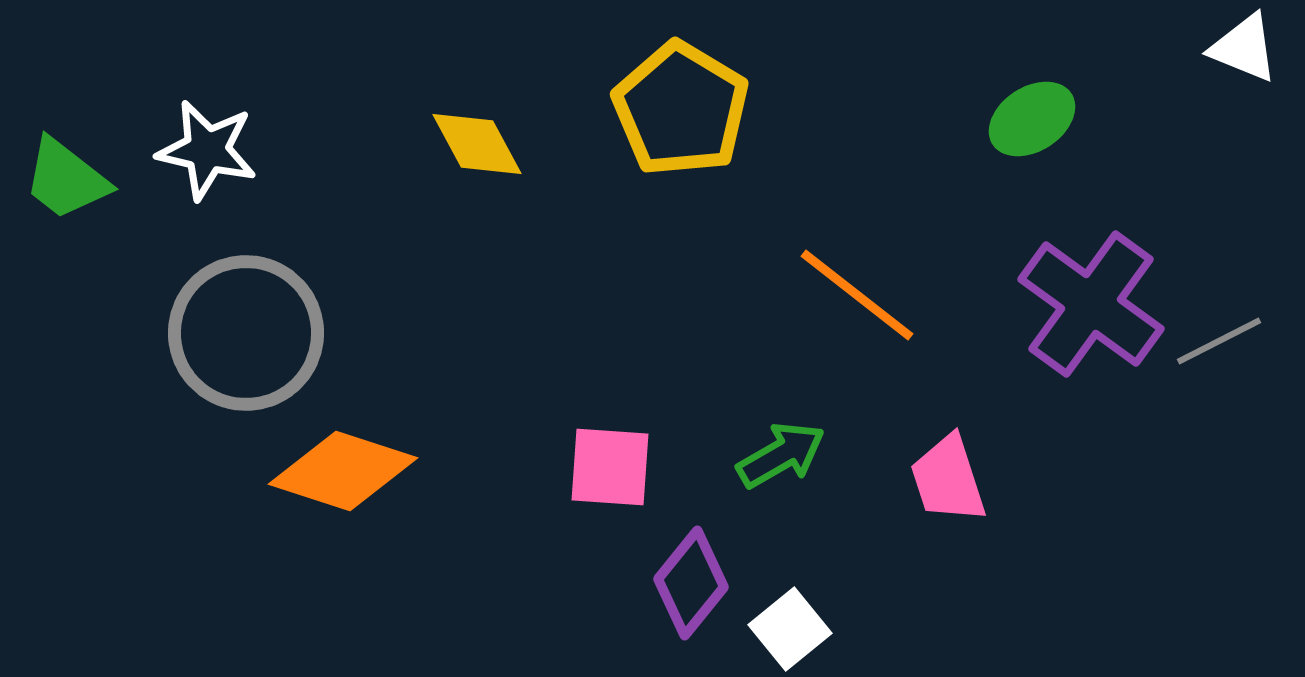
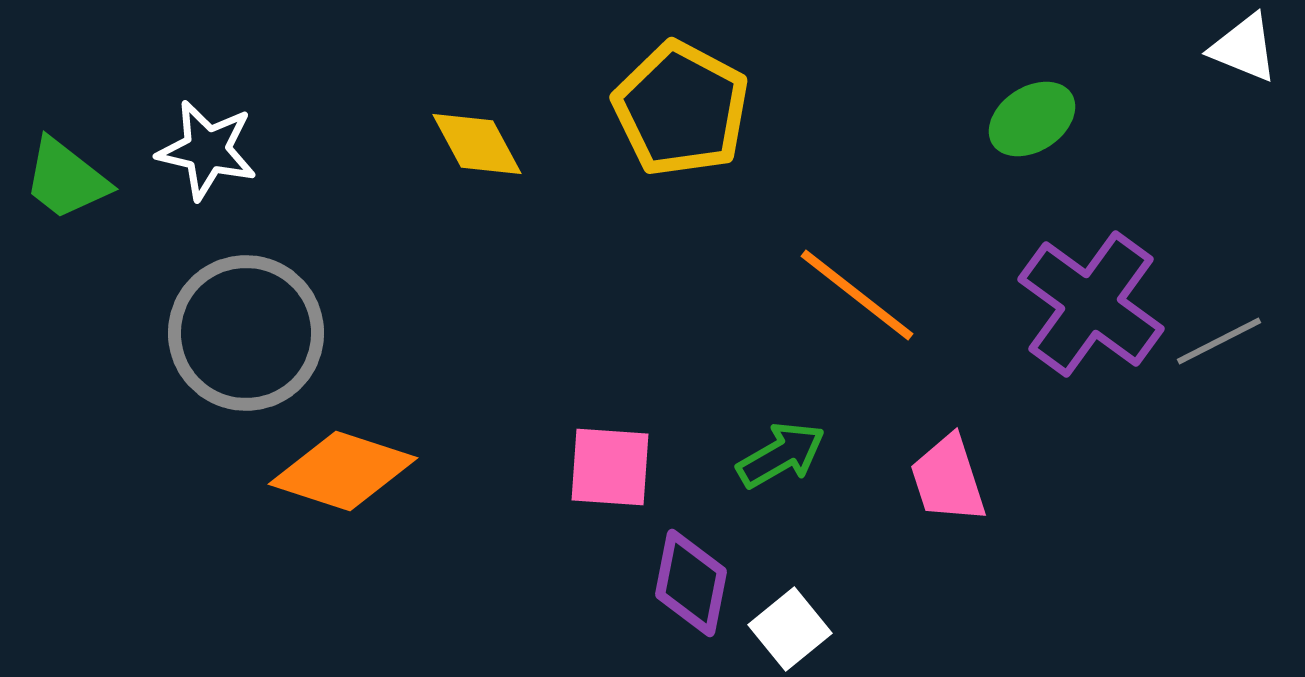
yellow pentagon: rotated 3 degrees counterclockwise
purple diamond: rotated 28 degrees counterclockwise
